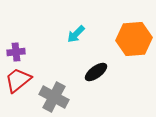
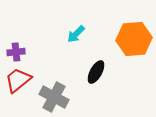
black ellipse: rotated 25 degrees counterclockwise
